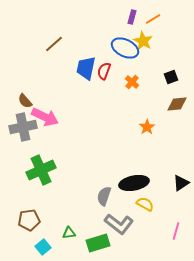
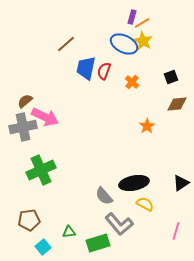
orange line: moved 11 px left, 4 px down
brown line: moved 12 px right
blue ellipse: moved 1 px left, 4 px up
brown semicircle: rotated 91 degrees clockwise
orange star: moved 1 px up
gray semicircle: rotated 60 degrees counterclockwise
gray L-shape: rotated 12 degrees clockwise
green triangle: moved 1 px up
